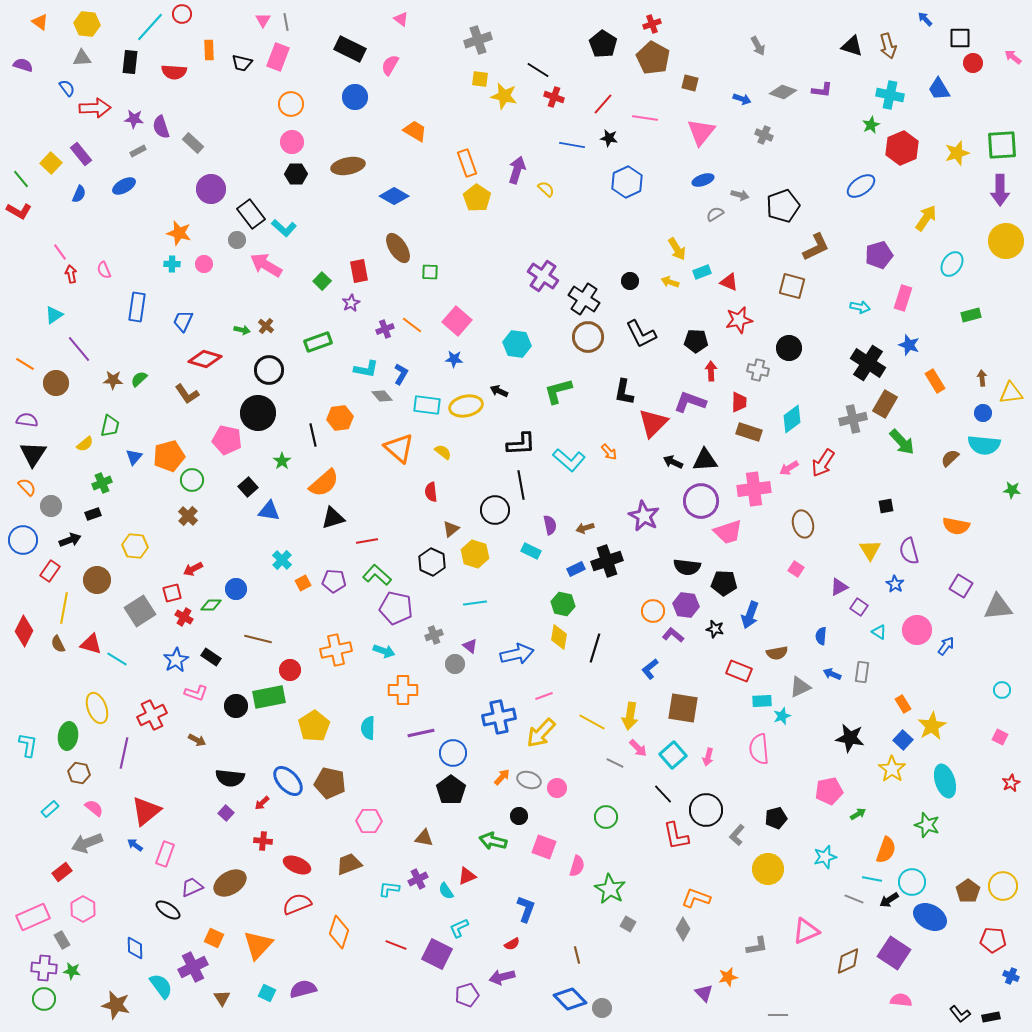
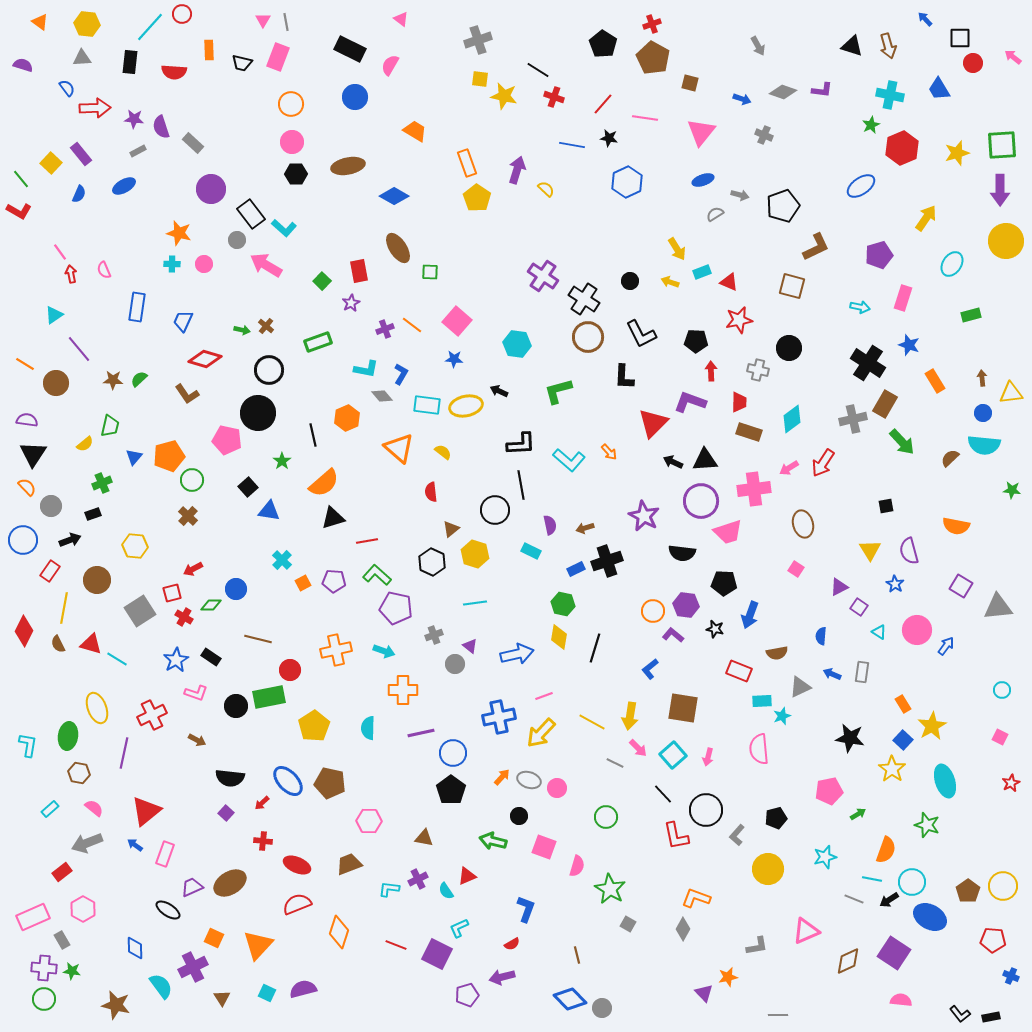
black L-shape at (624, 392): moved 15 px up; rotated 8 degrees counterclockwise
orange hexagon at (340, 418): moved 7 px right; rotated 15 degrees counterclockwise
black semicircle at (687, 567): moved 5 px left, 14 px up
